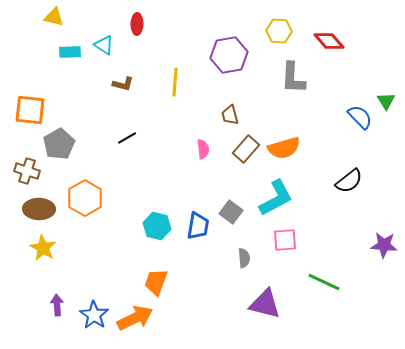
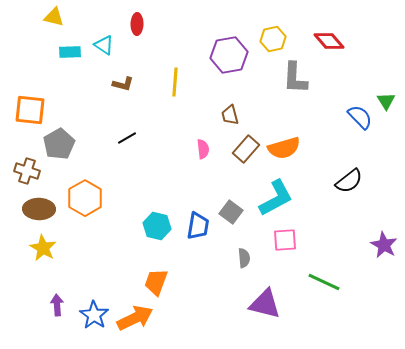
yellow hexagon: moved 6 px left, 8 px down; rotated 15 degrees counterclockwise
gray L-shape: moved 2 px right
purple star: rotated 24 degrees clockwise
